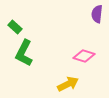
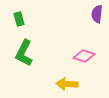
green rectangle: moved 4 px right, 8 px up; rotated 32 degrees clockwise
yellow arrow: moved 1 px left; rotated 150 degrees counterclockwise
